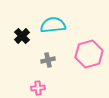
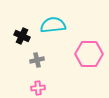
black cross: rotated 21 degrees counterclockwise
pink hexagon: rotated 16 degrees clockwise
gray cross: moved 11 px left
